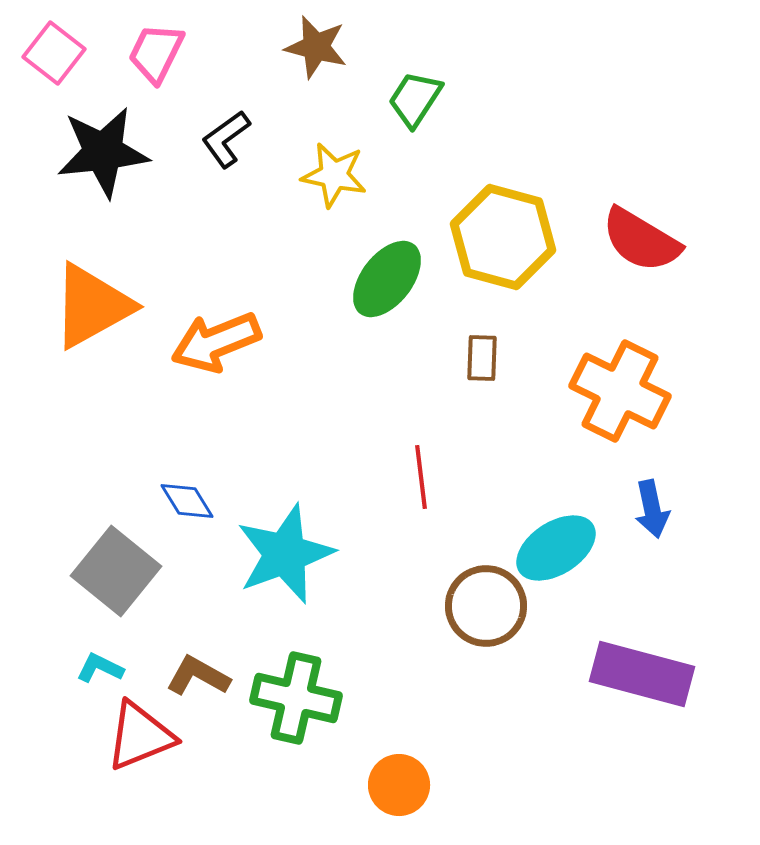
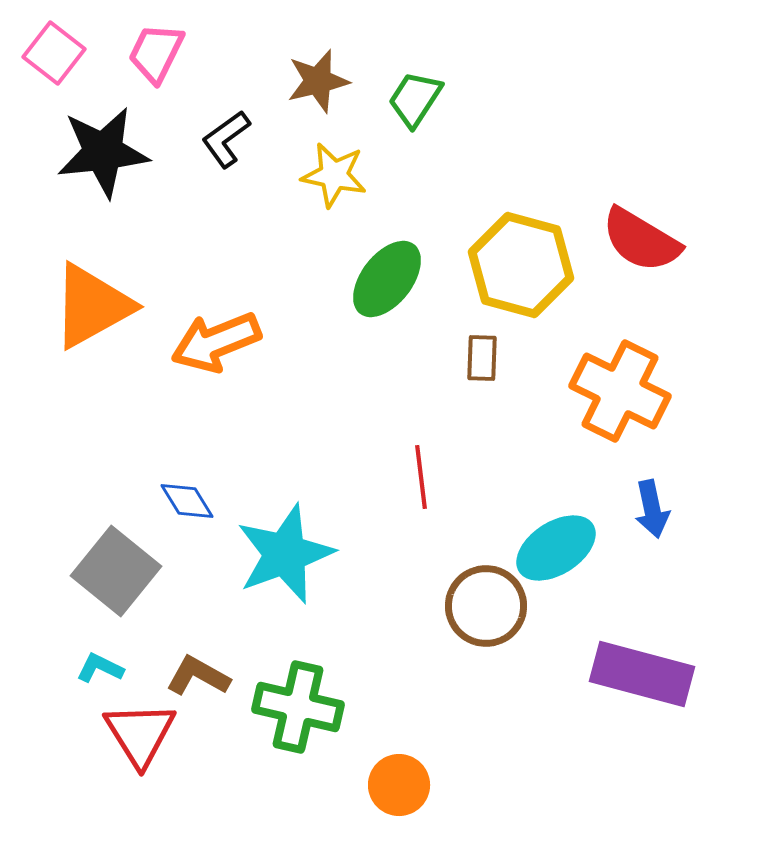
brown star: moved 2 px right, 34 px down; rotated 28 degrees counterclockwise
yellow hexagon: moved 18 px right, 28 px down
green cross: moved 2 px right, 9 px down
red triangle: moved 2 px up; rotated 40 degrees counterclockwise
